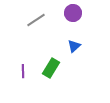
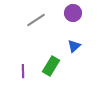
green rectangle: moved 2 px up
